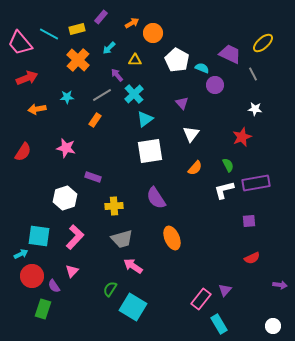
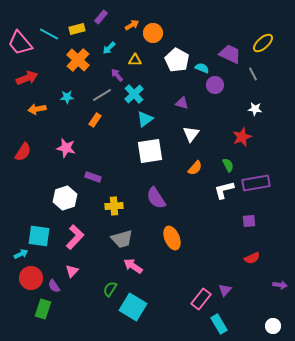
orange arrow at (132, 23): moved 2 px down
purple triangle at (182, 103): rotated 32 degrees counterclockwise
red circle at (32, 276): moved 1 px left, 2 px down
